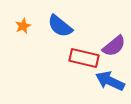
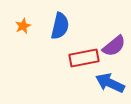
blue semicircle: rotated 116 degrees counterclockwise
red rectangle: rotated 24 degrees counterclockwise
blue arrow: moved 2 px down
